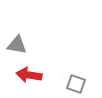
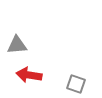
gray triangle: rotated 15 degrees counterclockwise
